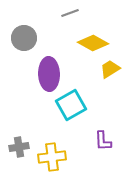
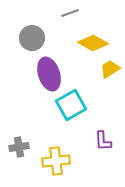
gray circle: moved 8 px right
purple ellipse: rotated 16 degrees counterclockwise
yellow cross: moved 4 px right, 4 px down
